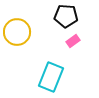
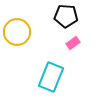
pink rectangle: moved 2 px down
